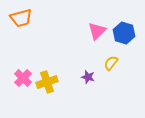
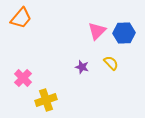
orange trapezoid: rotated 35 degrees counterclockwise
blue hexagon: rotated 20 degrees counterclockwise
yellow semicircle: rotated 98 degrees clockwise
purple star: moved 6 px left, 10 px up
yellow cross: moved 1 px left, 18 px down
